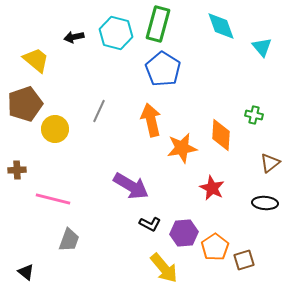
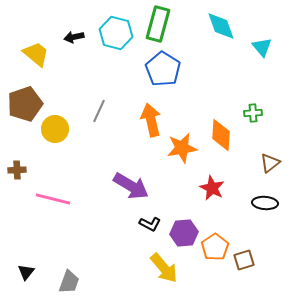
yellow trapezoid: moved 6 px up
green cross: moved 1 px left, 2 px up; rotated 18 degrees counterclockwise
gray trapezoid: moved 42 px down
black triangle: rotated 30 degrees clockwise
